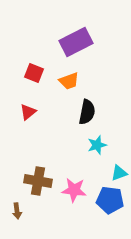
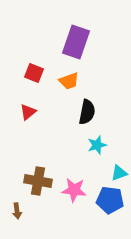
purple rectangle: rotated 44 degrees counterclockwise
